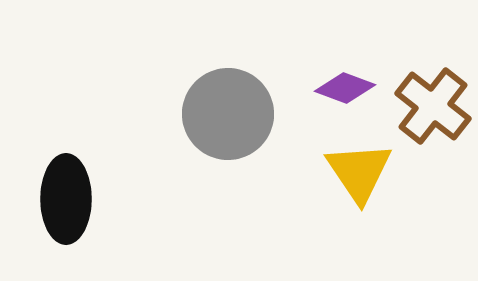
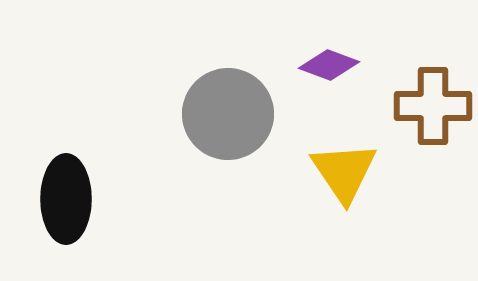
purple diamond: moved 16 px left, 23 px up
brown cross: rotated 38 degrees counterclockwise
yellow triangle: moved 15 px left
